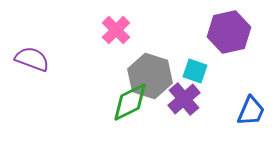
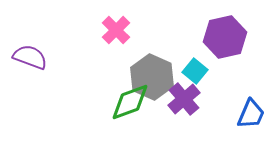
purple hexagon: moved 4 px left, 5 px down
purple semicircle: moved 2 px left, 2 px up
cyan square: rotated 20 degrees clockwise
gray hexagon: moved 2 px right, 1 px down; rotated 6 degrees clockwise
green diamond: rotated 6 degrees clockwise
blue trapezoid: moved 3 px down
